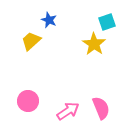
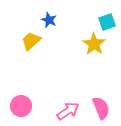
pink circle: moved 7 px left, 5 px down
